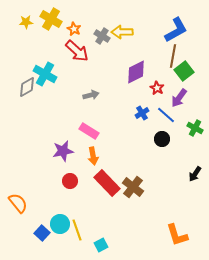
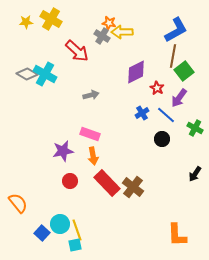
orange star: moved 35 px right, 6 px up; rotated 16 degrees counterclockwise
gray diamond: moved 13 px up; rotated 60 degrees clockwise
pink rectangle: moved 1 px right, 3 px down; rotated 12 degrees counterclockwise
orange L-shape: rotated 15 degrees clockwise
cyan square: moved 26 px left; rotated 16 degrees clockwise
